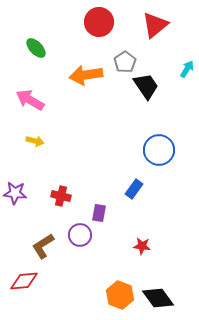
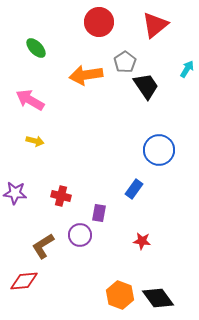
red star: moved 5 px up
